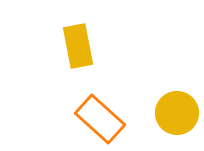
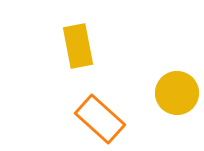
yellow circle: moved 20 px up
